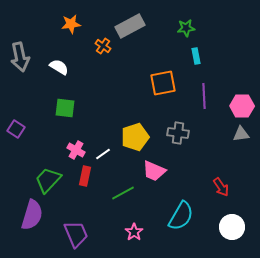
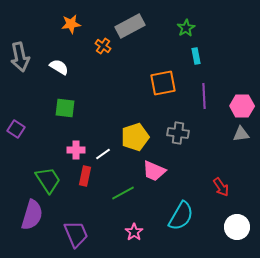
green star: rotated 24 degrees counterclockwise
pink cross: rotated 30 degrees counterclockwise
green trapezoid: rotated 104 degrees clockwise
white circle: moved 5 px right
